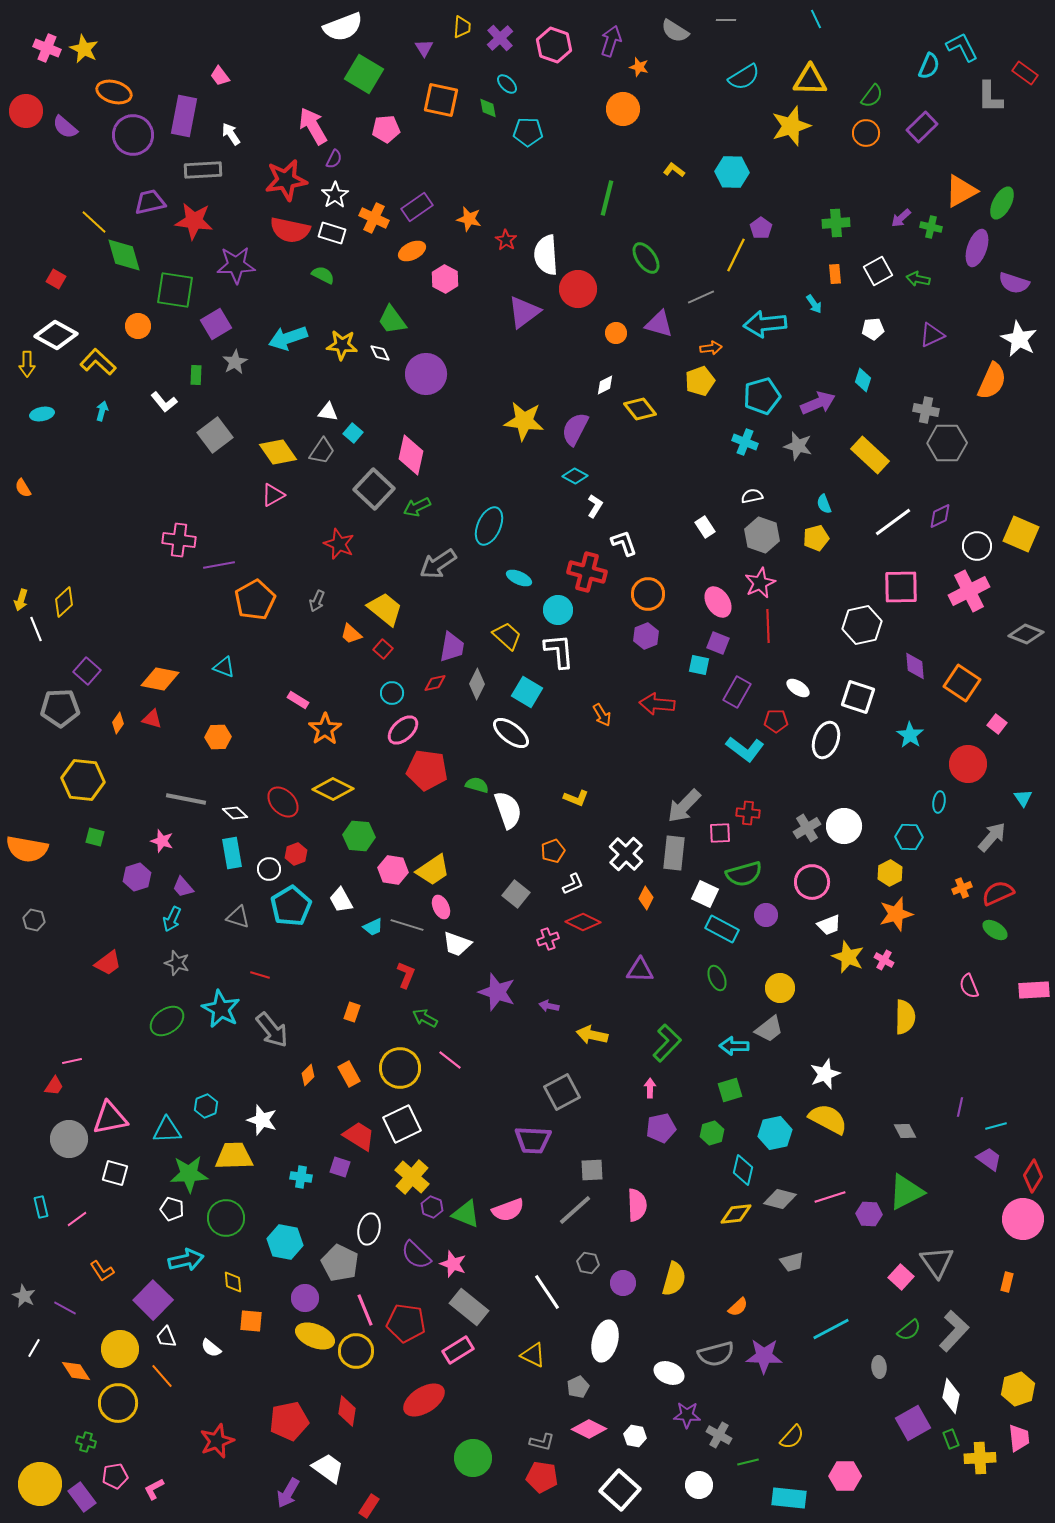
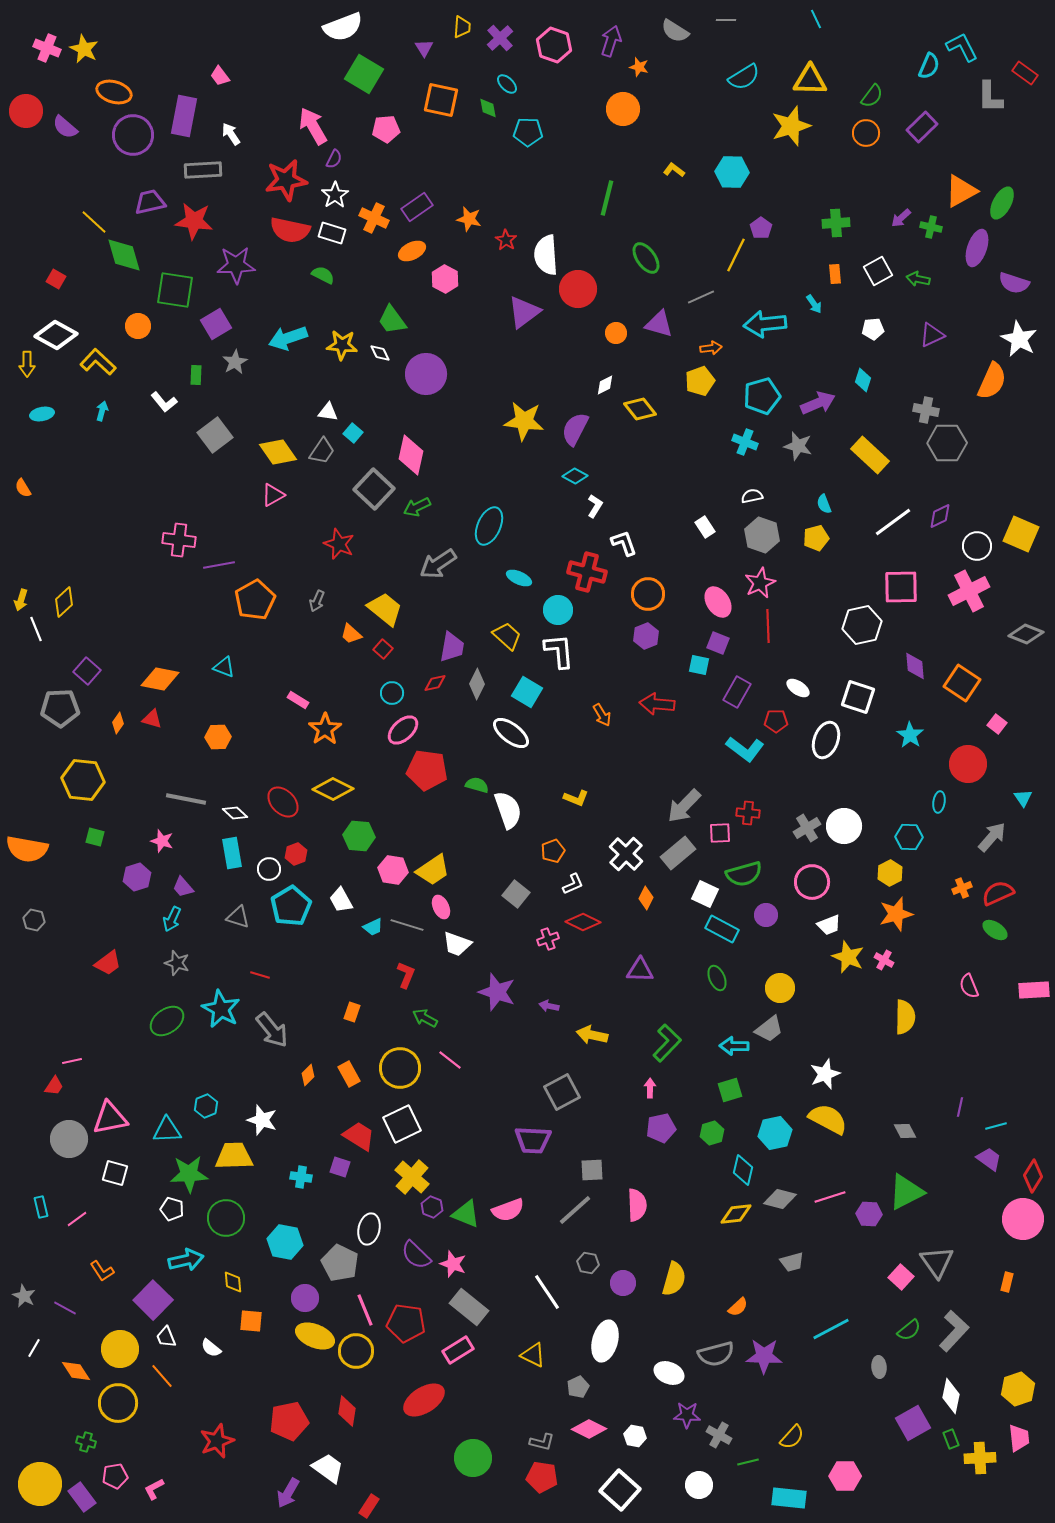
gray rectangle at (674, 853): moved 4 px right; rotated 44 degrees clockwise
